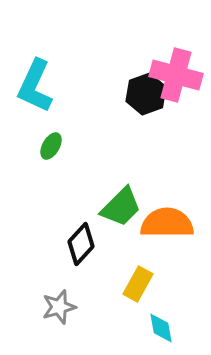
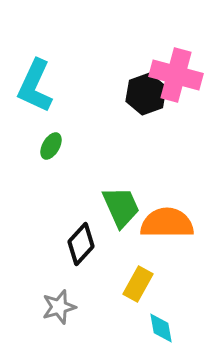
green trapezoid: rotated 69 degrees counterclockwise
